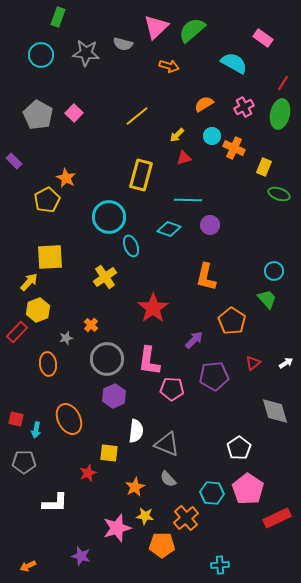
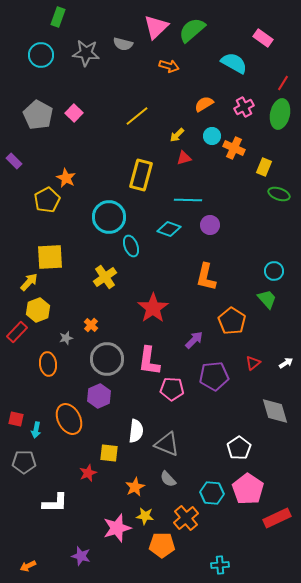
purple hexagon at (114, 396): moved 15 px left
